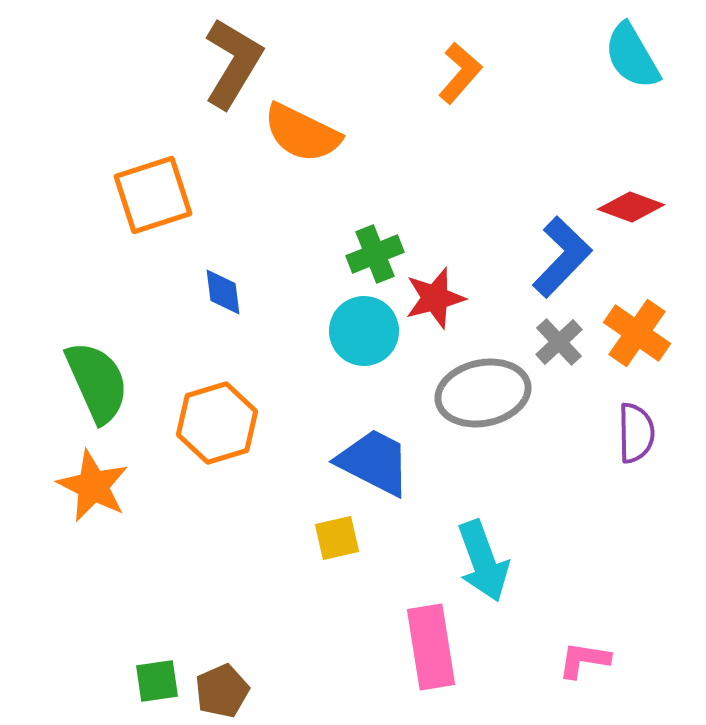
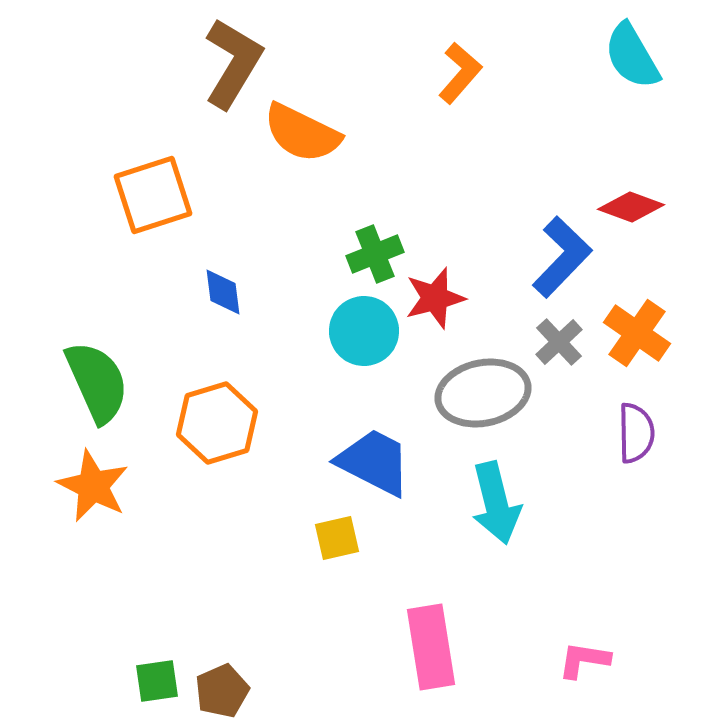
cyan arrow: moved 13 px right, 58 px up; rotated 6 degrees clockwise
